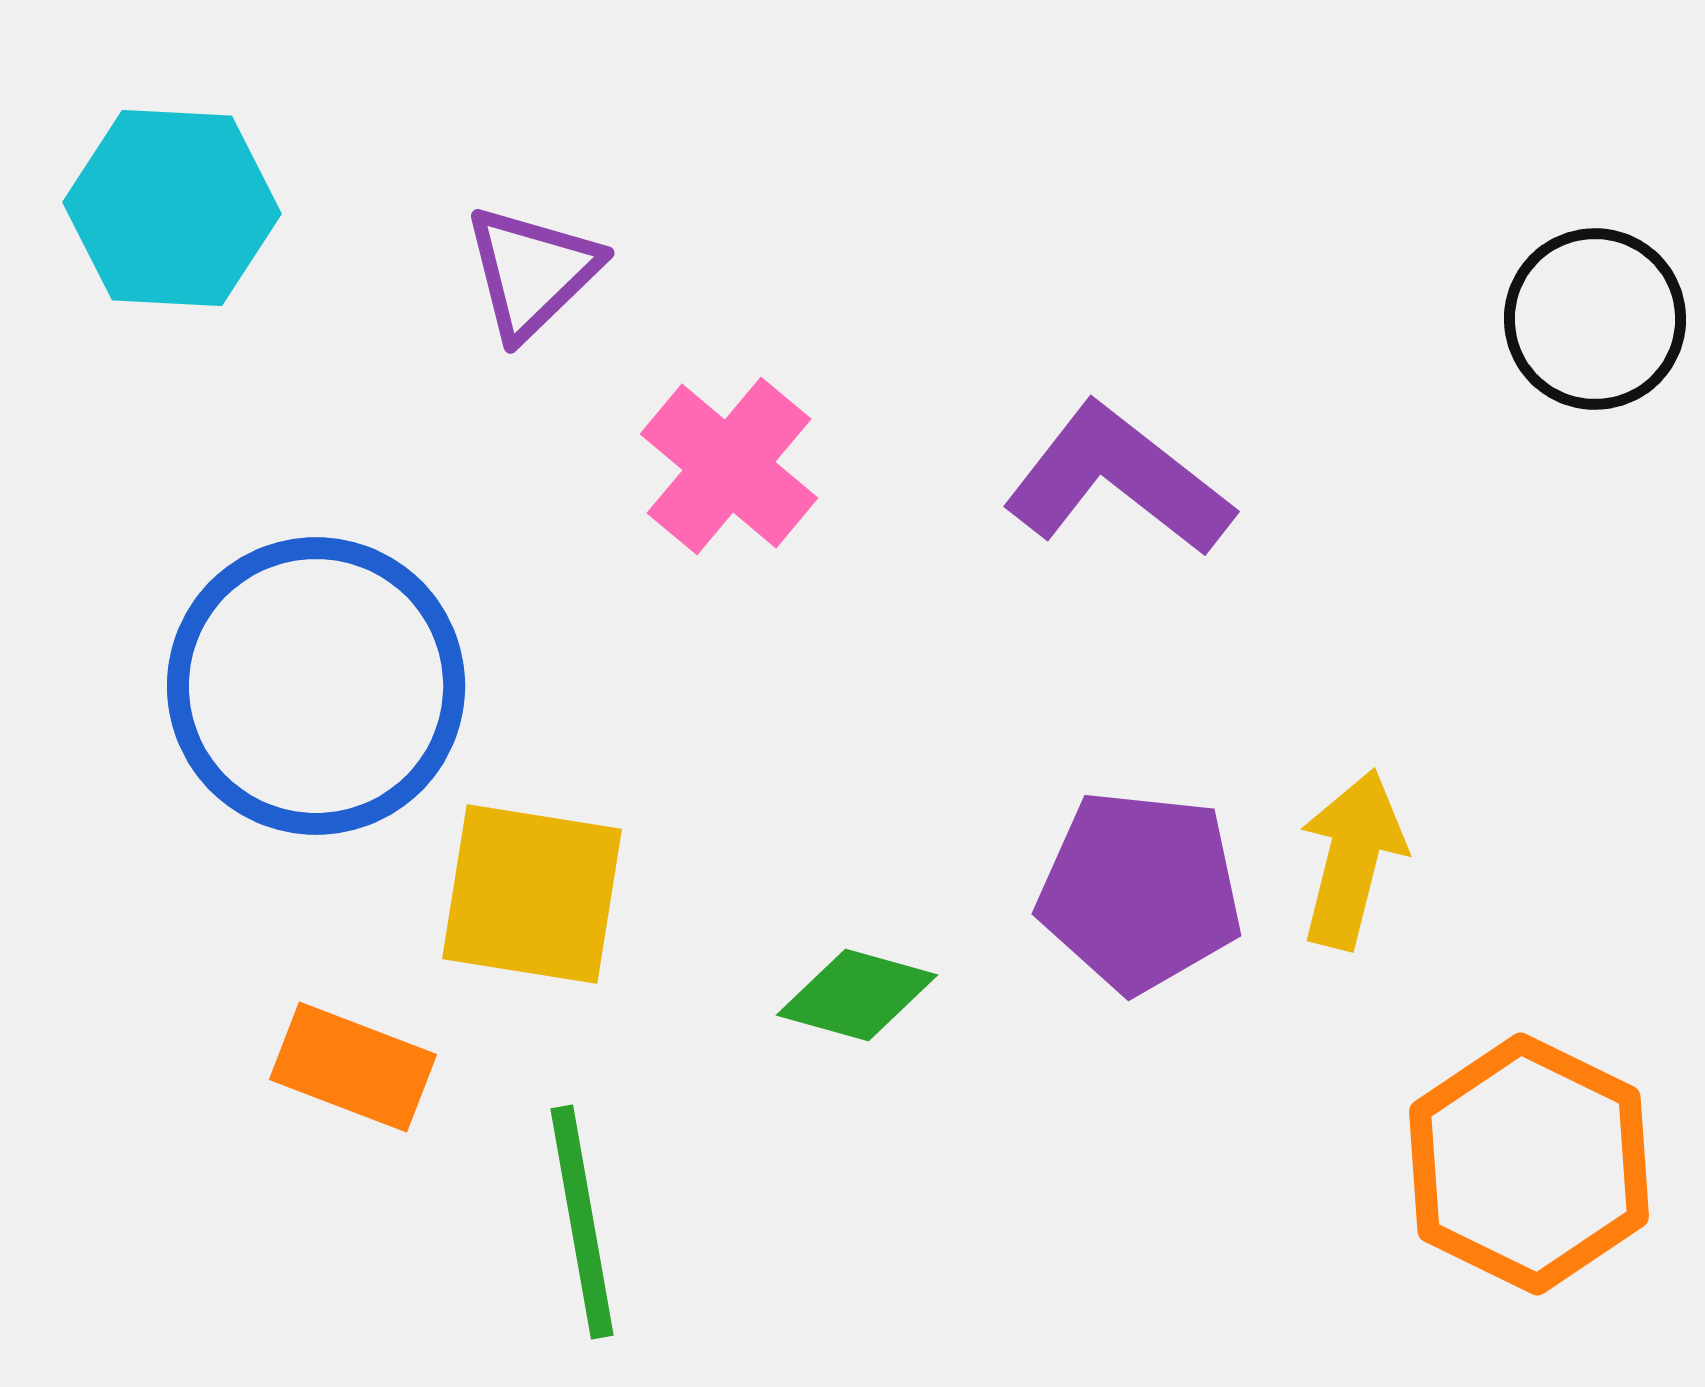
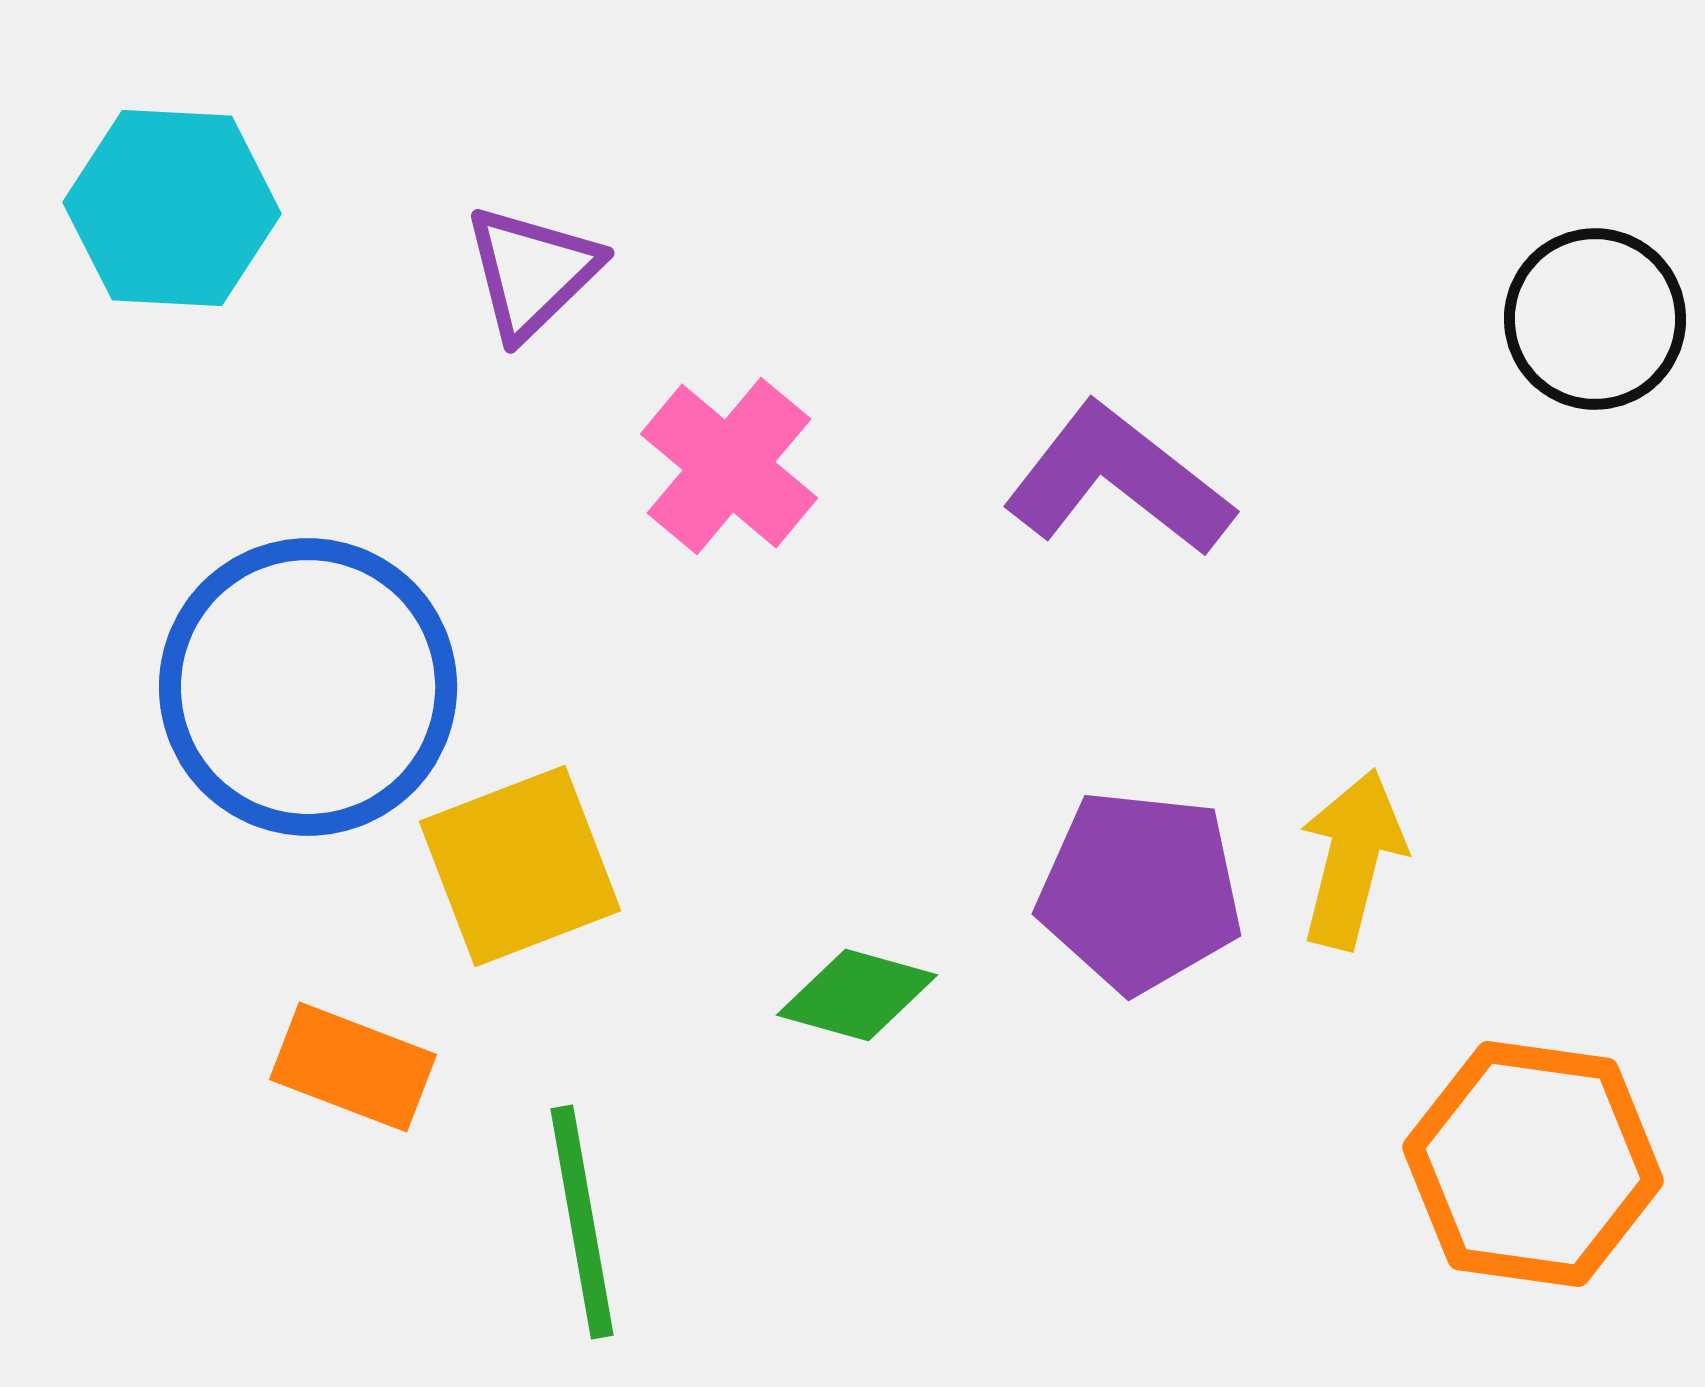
blue circle: moved 8 px left, 1 px down
yellow square: moved 12 px left, 28 px up; rotated 30 degrees counterclockwise
orange hexagon: moved 4 px right; rotated 18 degrees counterclockwise
